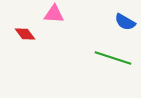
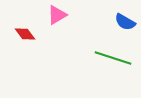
pink triangle: moved 3 px right, 1 px down; rotated 35 degrees counterclockwise
